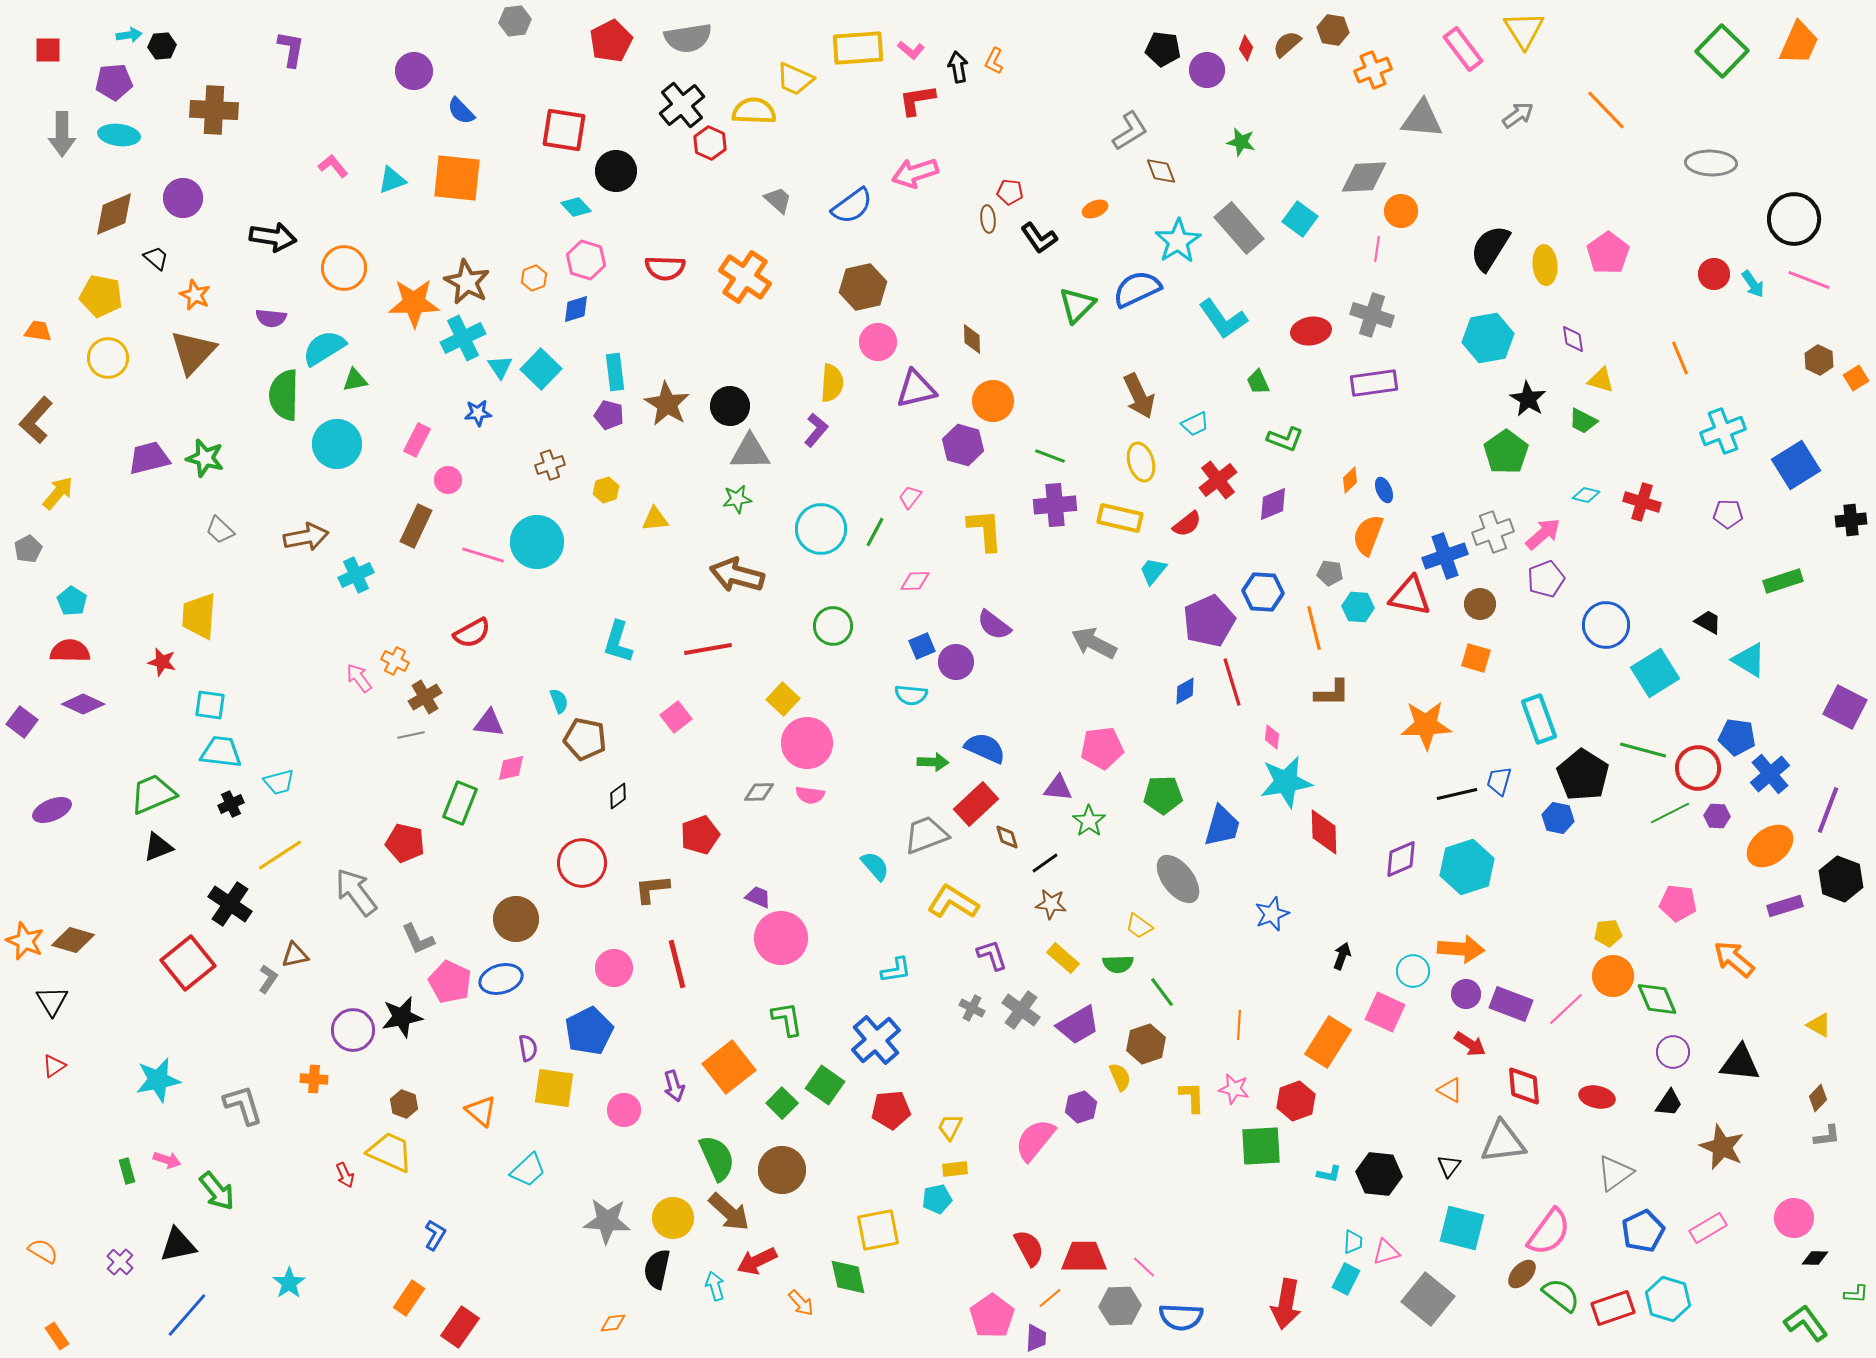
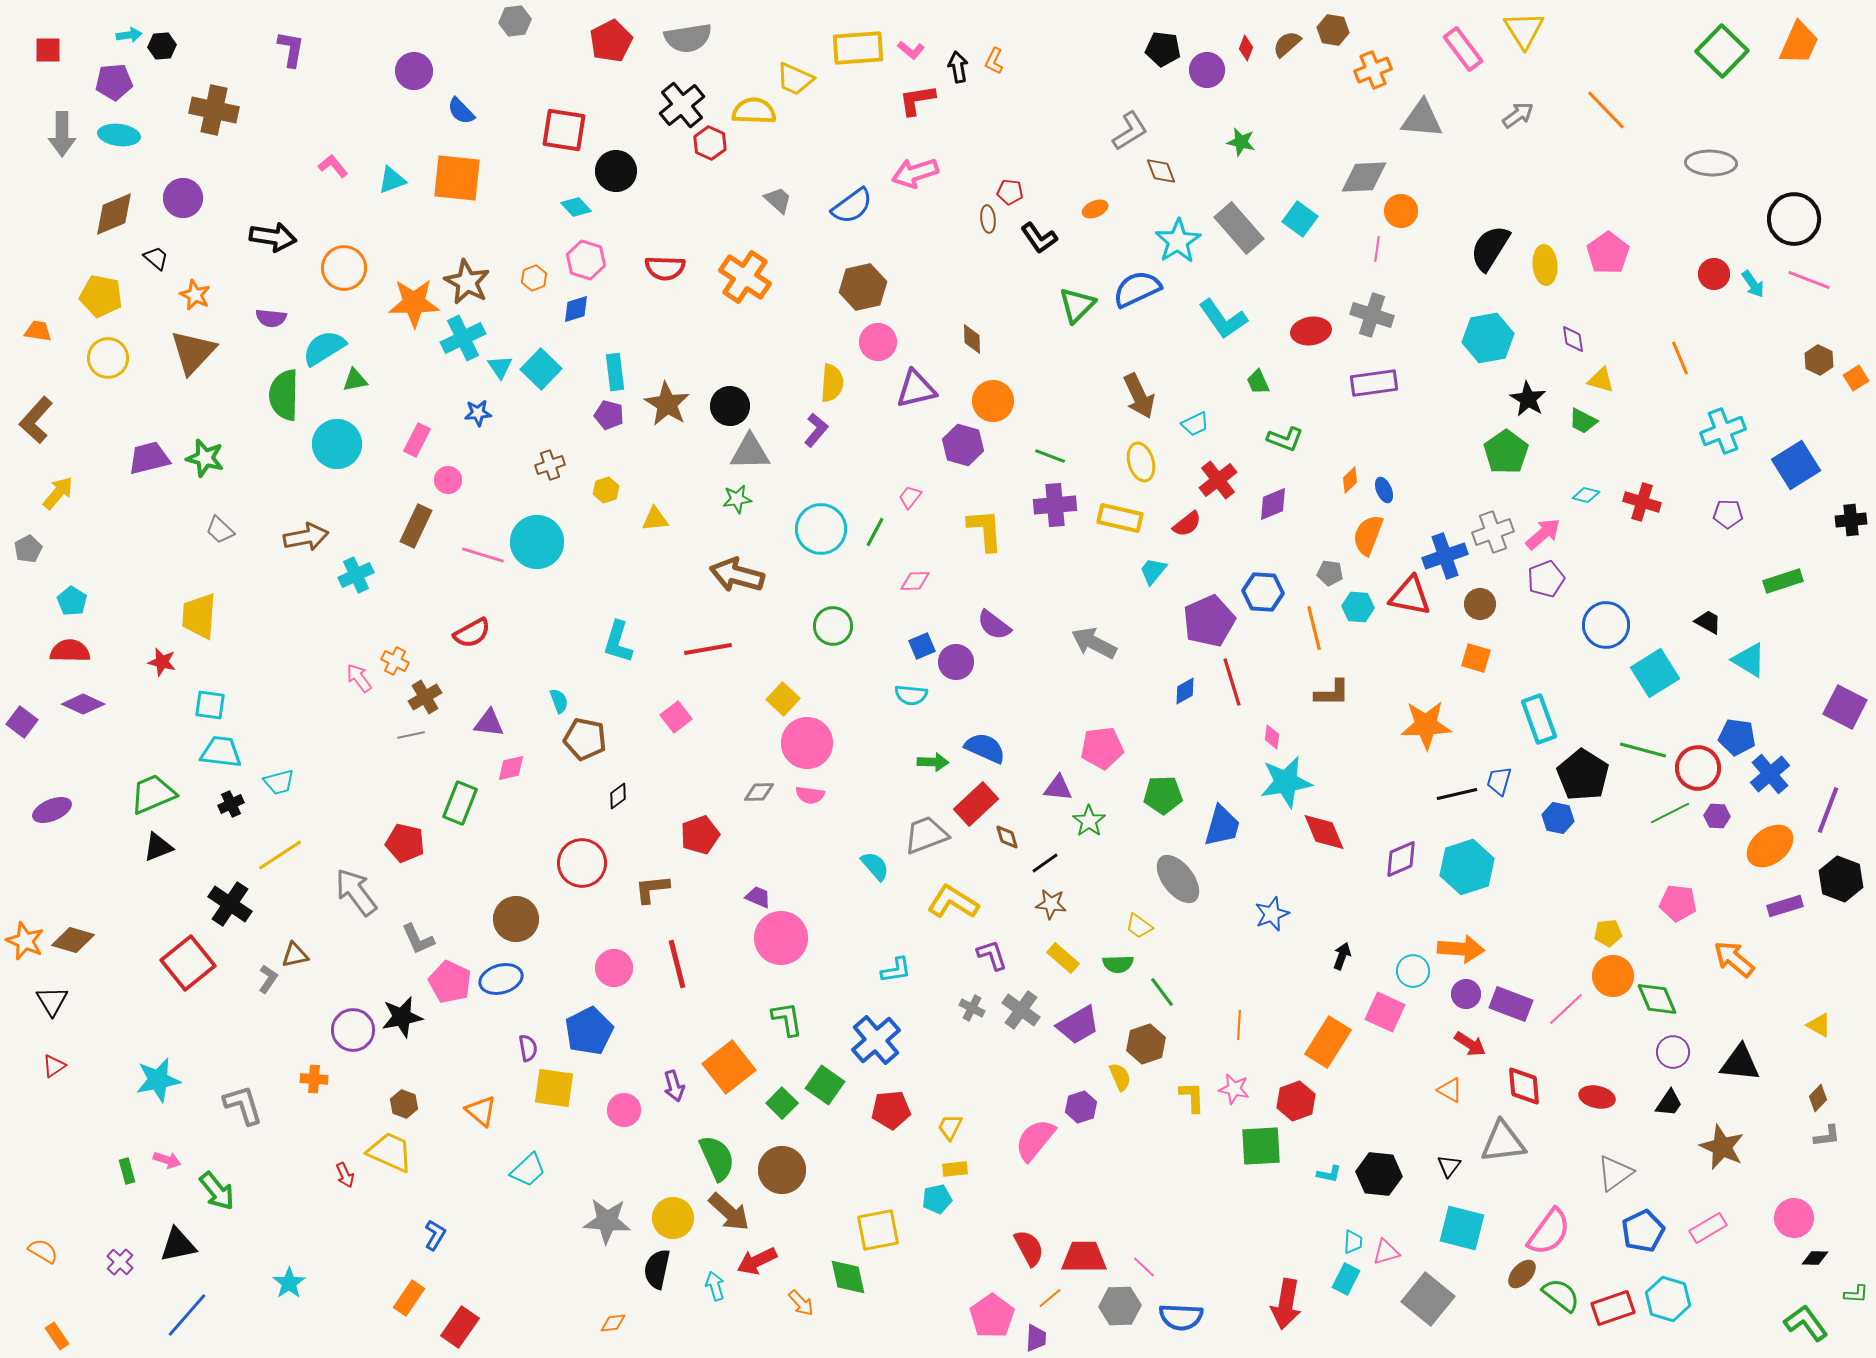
brown cross at (214, 110): rotated 9 degrees clockwise
red diamond at (1324, 832): rotated 21 degrees counterclockwise
